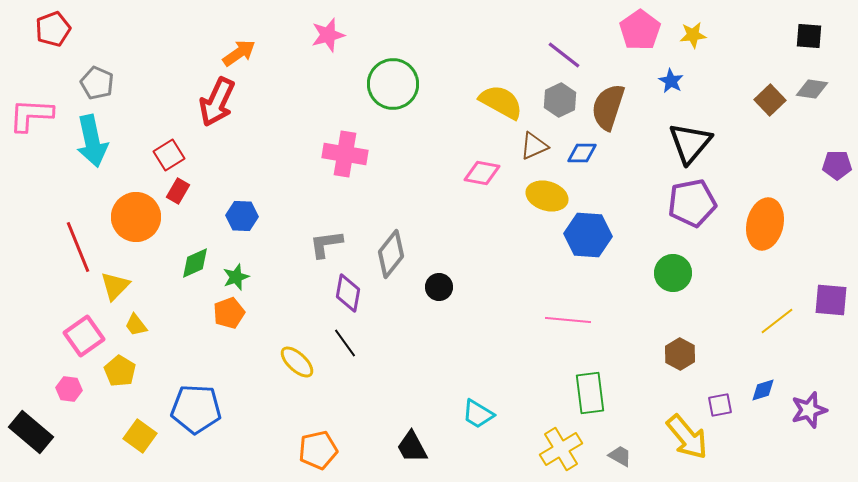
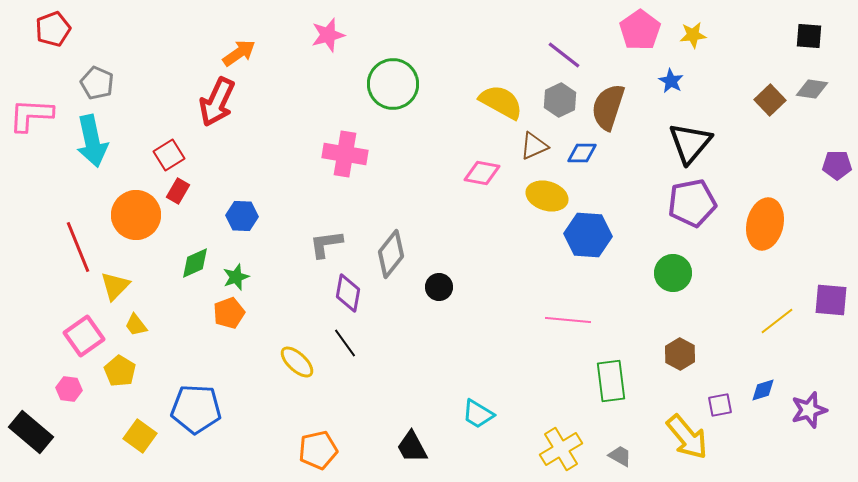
orange circle at (136, 217): moved 2 px up
green rectangle at (590, 393): moved 21 px right, 12 px up
